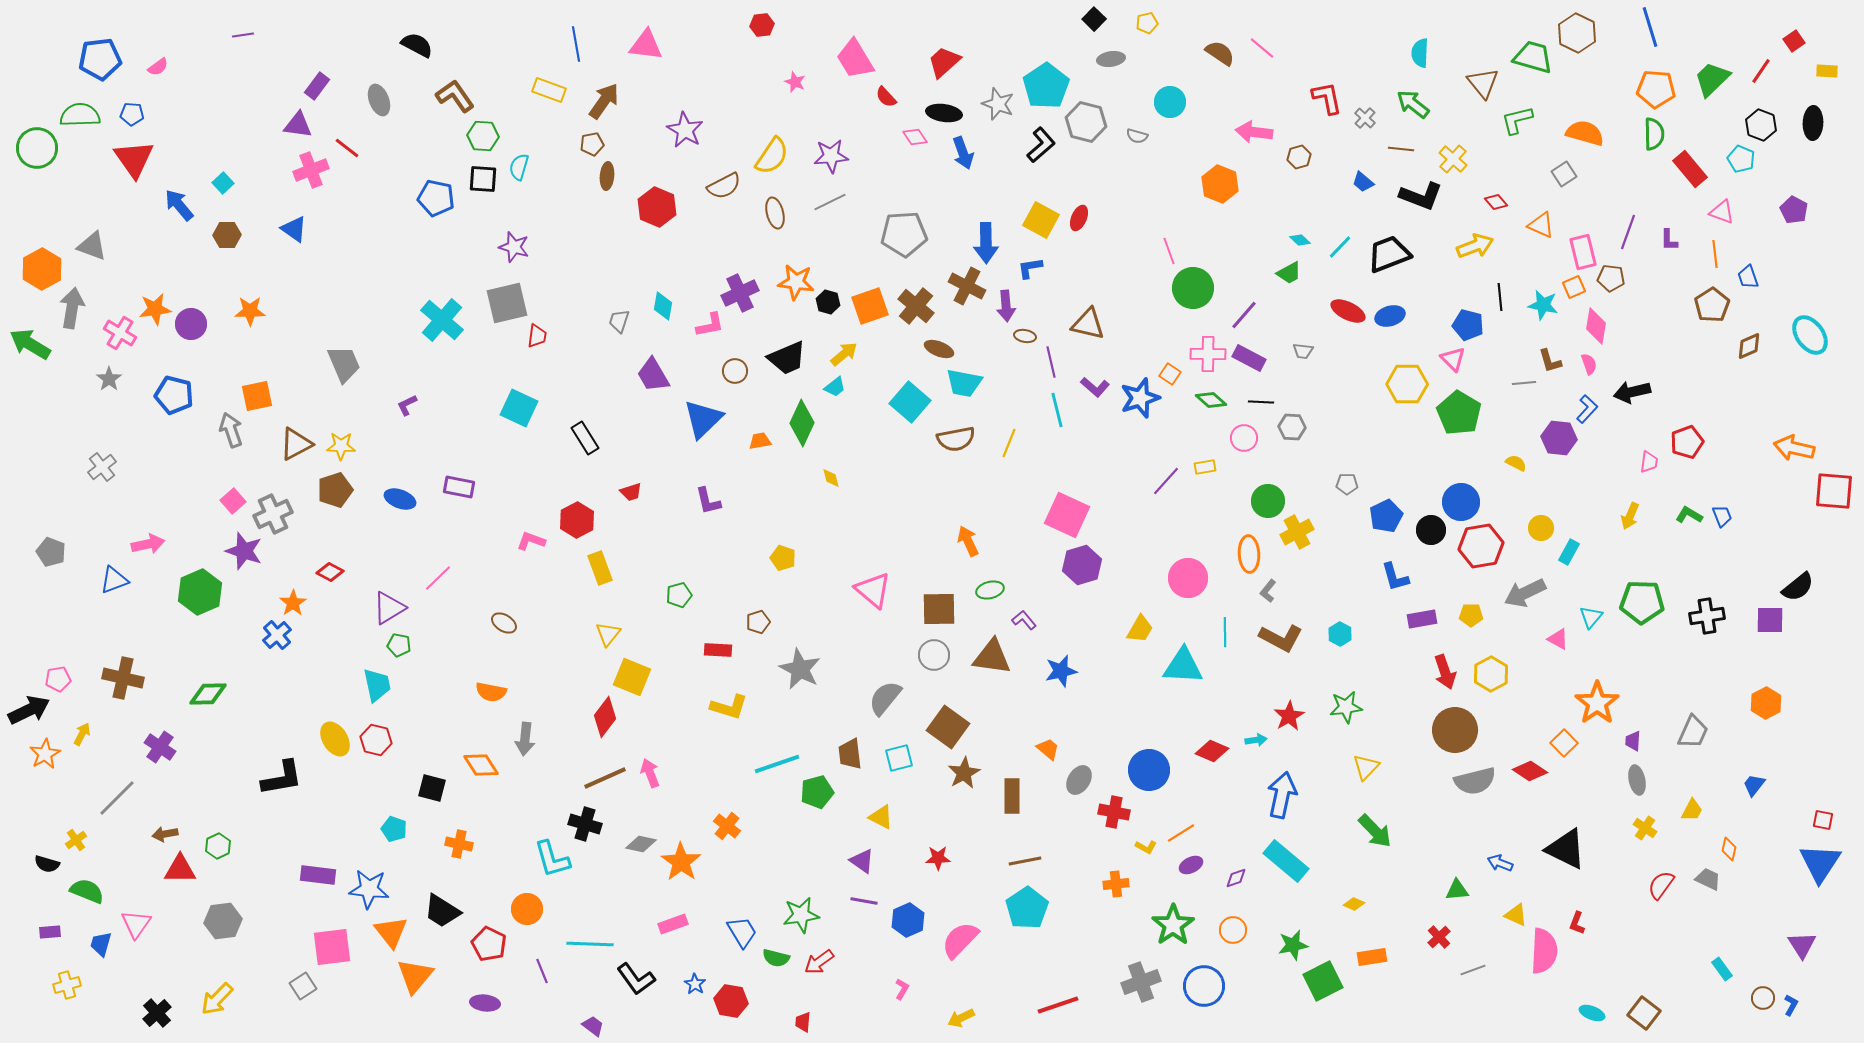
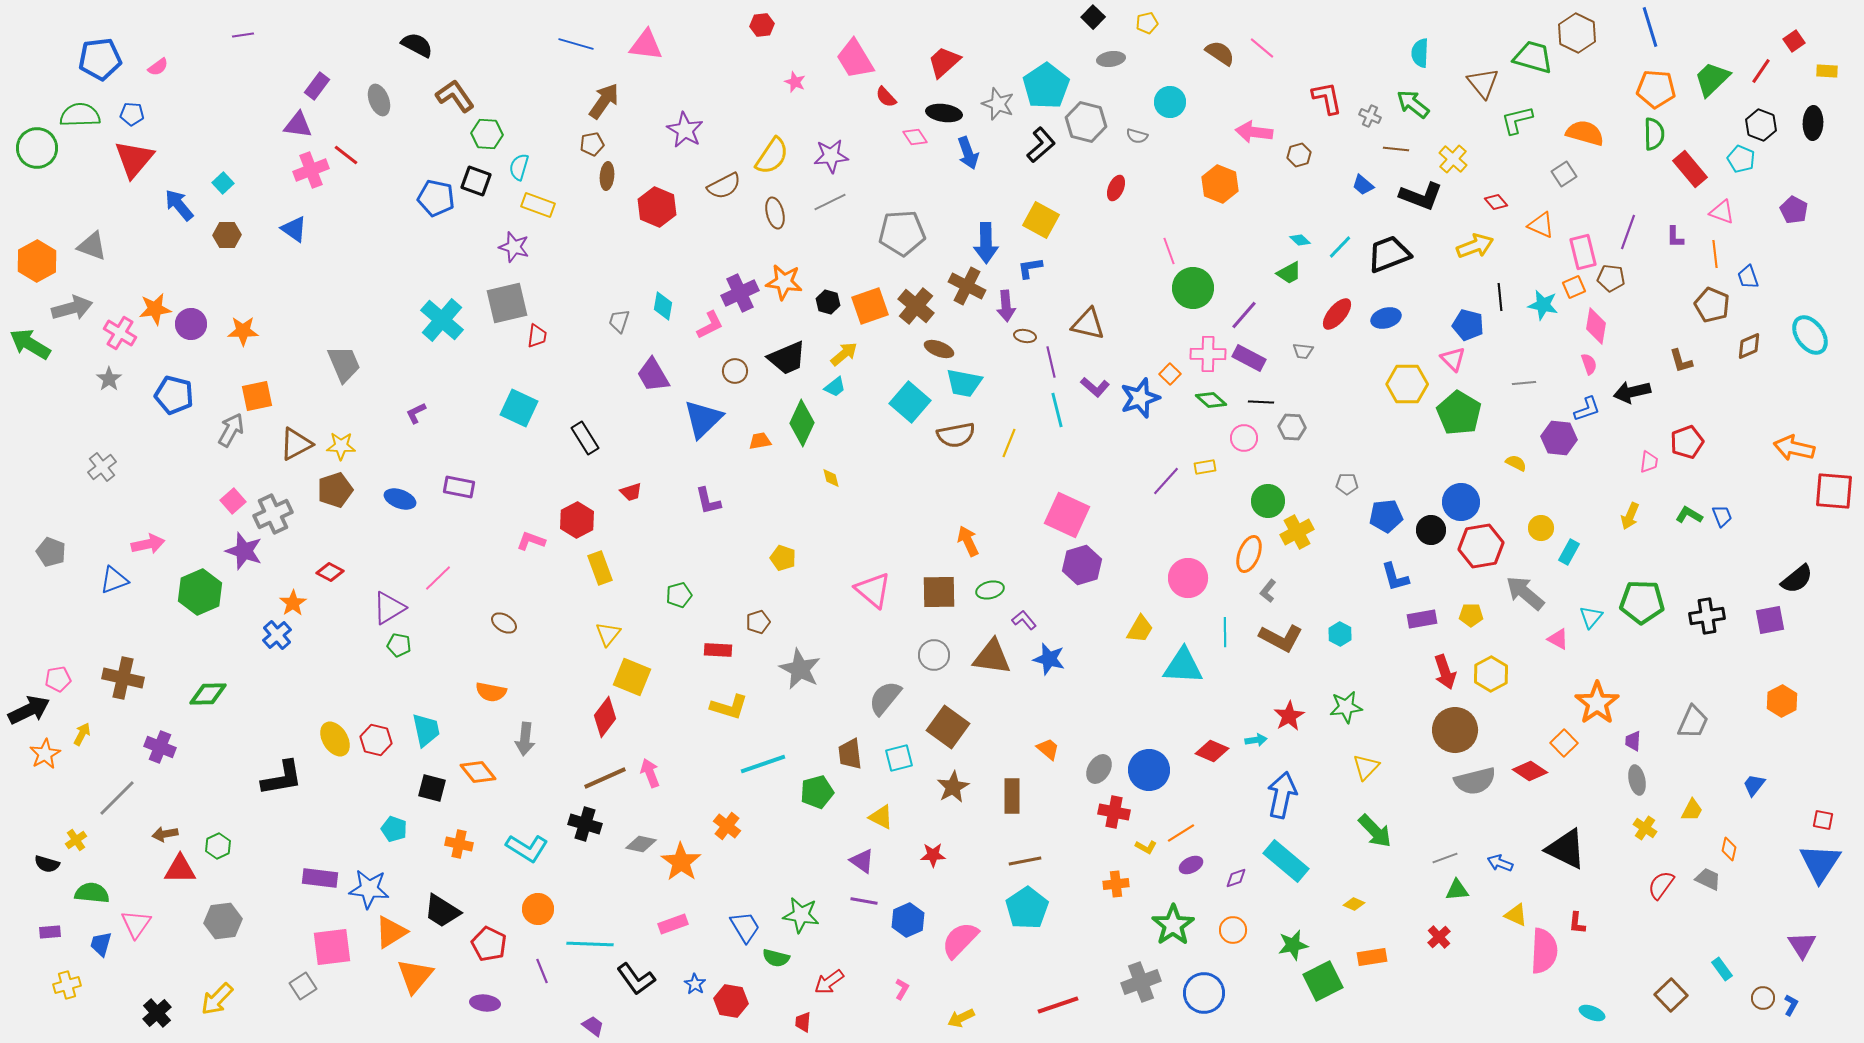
black square at (1094, 19): moved 1 px left, 2 px up
blue line at (576, 44): rotated 64 degrees counterclockwise
yellow rectangle at (549, 90): moved 11 px left, 115 px down
gray cross at (1365, 118): moved 5 px right, 2 px up; rotated 20 degrees counterclockwise
green hexagon at (483, 136): moved 4 px right, 2 px up
red line at (347, 148): moved 1 px left, 7 px down
brown line at (1401, 149): moved 5 px left
blue arrow at (963, 153): moved 5 px right
brown hexagon at (1299, 157): moved 2 px up
red triangle at (134, 159): rotated 15 degrees clockwise
black square at (483, 179): moved 7 px left, 2 px down; rotated 16 degrees clockwise
blue trapezoid at (1363, 182): moved 3 px down
red ellipse at (1079, 218): moved 37 px right, 30 px up
gray pentagon at (904, 234): moved 2 px left, 1 px up
purple L-shape at (1669, 240): moved 6 px right, 3 px up
orange hexagon at (42, 269): moved 5 px left, 8 px up
orange star at (796, 282): moved 12 px left
brown pentagon at (1712, 305): rotated 16 degrees counterclockwise
gray arrow at (72, 308): rotated 66 degrees clockwise
orange star at (250, 311): moved 7 px left, 20 px down
red ellipse at (1348, 311): moved 11 px left, 3 px down; rotated 76 degrees counterclockwise
blue ellipse at (1390, 316): moved 4 px left, 2 px down
pink L-shape at (710, 325): rotated 16 degrees counterclockwise
brown L-shape at (1550, 361): moved 131 px right
orange square at (1170, 374): rotated 10 degrees clockwise
purple L-shape at (407, 405): moved 9 px right, 8 px down
blue L-shape at (1587, 409): rotated 28 degrees clockwise
gray arrow at (231, 430): rotated 48 degrees clockwise
brown semicircle at (956, 439): moved 4 px up
blue pentagon at (1386, 516): rotated 20 degrees clockwise
orange ellipse at (1249, 554): rotated 24 degrees clockwise
black semicircle at (1798, 587): moved 1 px left, 8 px up
gray arrow at (1525, 593): rotated 66 degrees clockwise
brown square at (939, 609): moved 17 px up
purple square at (1770, 620): rotated 12 degrees counterclockwise
blue star at (1061, 671): moved 12 px left, 12 px up; rotated 28 degrees clockwise
cyan trapezoid at (377, 685): moved 49 px right, 45 px down
orange hexagon at (1766, 703): moved 16 px right, 2 px up
gray trapezoid at (1693, 732): moved 10 px up
purple cross at (160, 747): rotated 12 degrees counterclockwise
cyan line at (777, 764): moved 14 px left
orange diamond at (481, 765): moved 3 px left, 7 px down; rotated 6 degrees counterclockwise
brown star at (964, 773): moved 11 px left, 14 px down
gray ellipse at (1079, 780): moved 20 px right, 11 px up
red star at (938, 858): moved 5 px left, 3 px up
cyan L-shape at (552, 859): moved 25 px left, 11 px up; rotated 42 degrees counterclockwise
purple rectangle at (318, 875): moved 2 px right, 3 px down
green semicircle at (87, 891): moved 5 px right, 2 px down; rotated 16 degrees counterclockwise
orange circle at (527, 909): moved 11 px right
green star at (801, 915): rotated 18 degrees clockwise
red L-shape at (1577, 923): rotated 15 degrees counterclockwise
orange triangle at (391, 932): rotated 36 degrees clockwise
blue trapezoid at (742, 932): moved 3 px right, 5 px up
red arrow at (819, 962): moved 10 px right, 20 px down
gray line at (1473, 970): moved 28 px left, 112 px up
blue circle at (1204, 986): moved 7 px down
brown square at (1644, 1013): moved 27 px right, 18 px up; rotated 8 degrees clockwise
